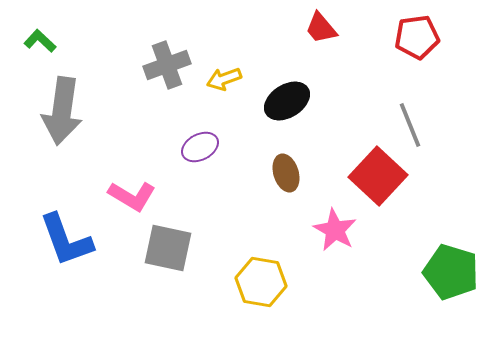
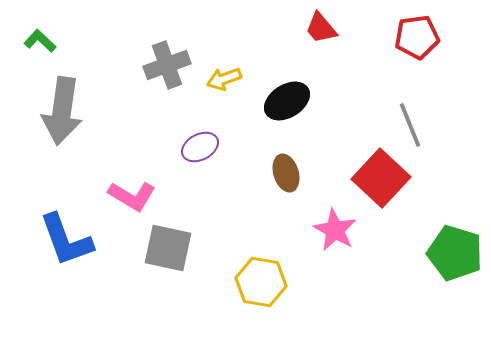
red square: moved 3 px right, 2 px down
green pentagon: moved 4 px right, 19 px up
